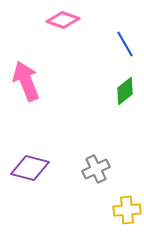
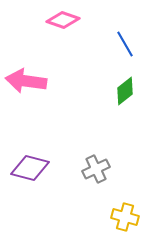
pink arrow: rotated 60 degrees counterclockwise
yellow cross: moved 2 px left, 7 px down; rotated 20 degrees clockwise
